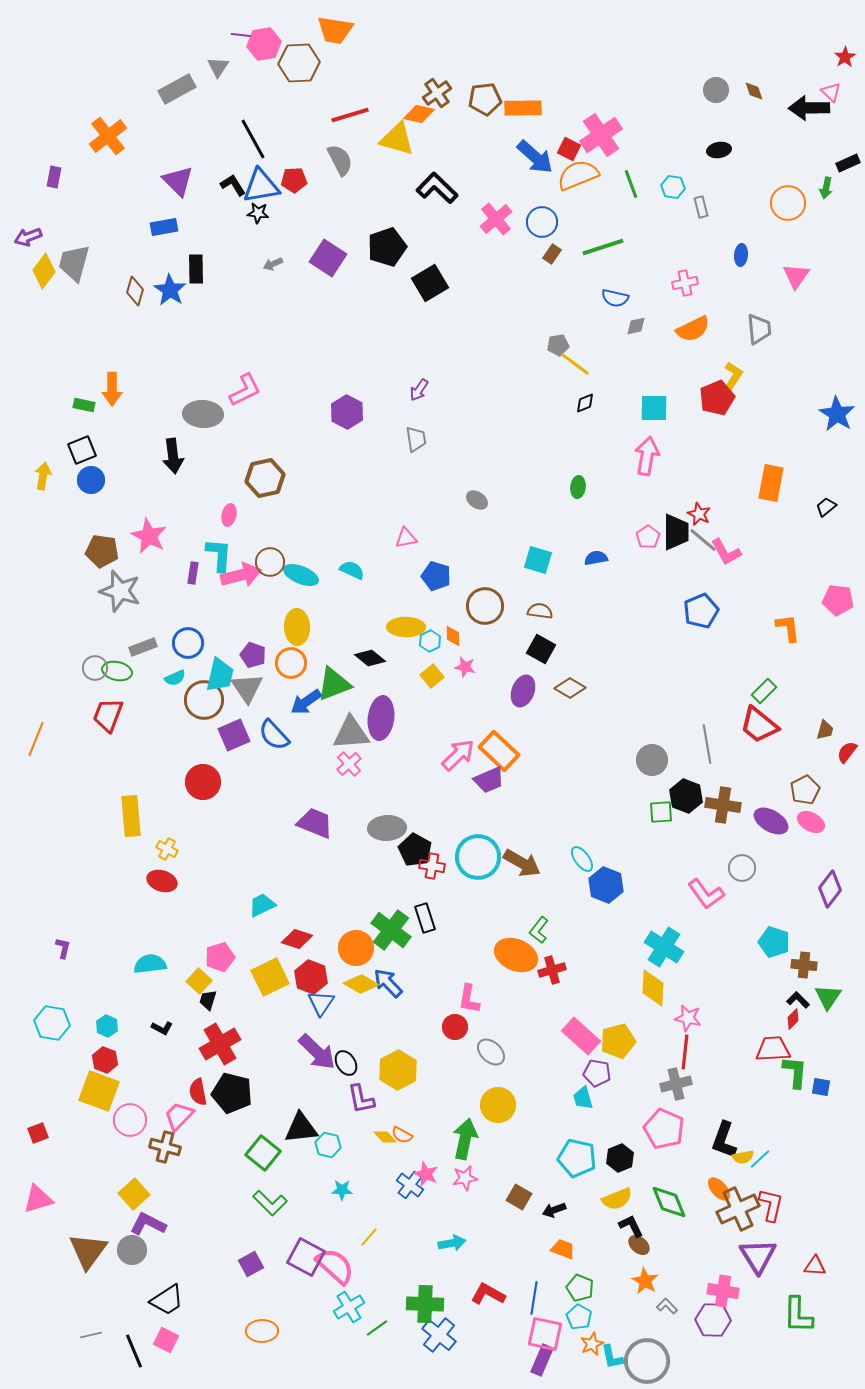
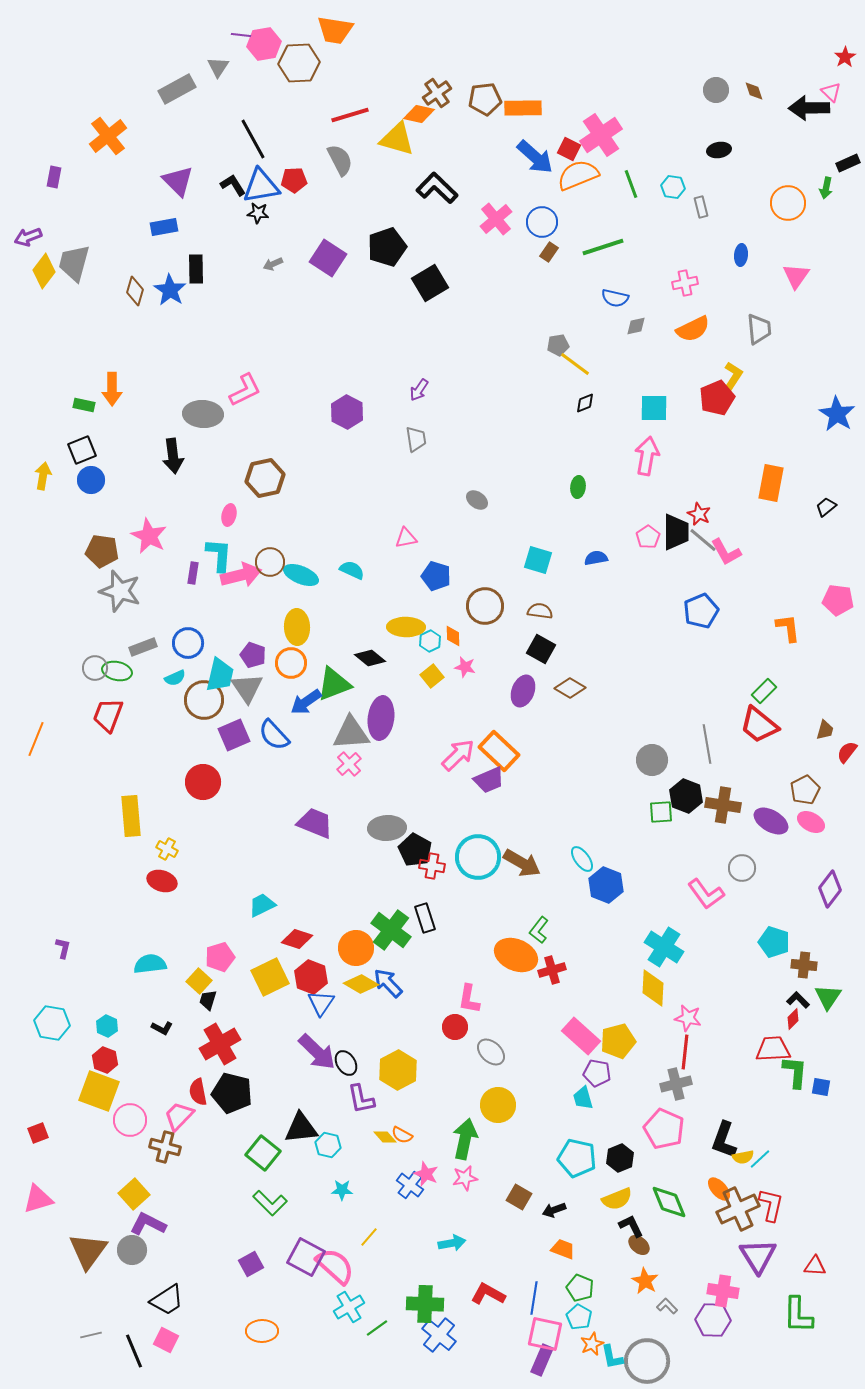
brown rectangle at (552, 254): moved 3 px left, 2 px up
